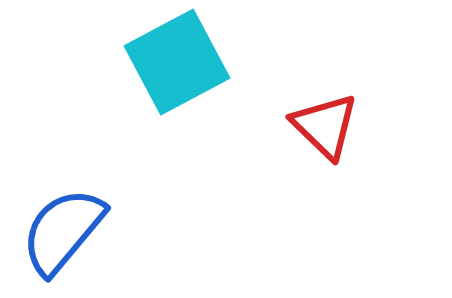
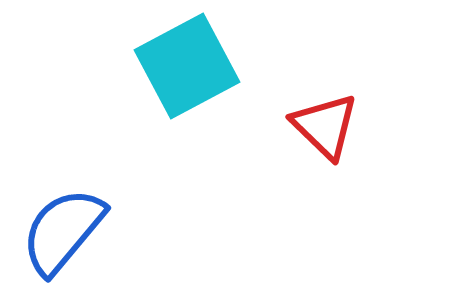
cyan square: moved 10 px right, 4 px down
